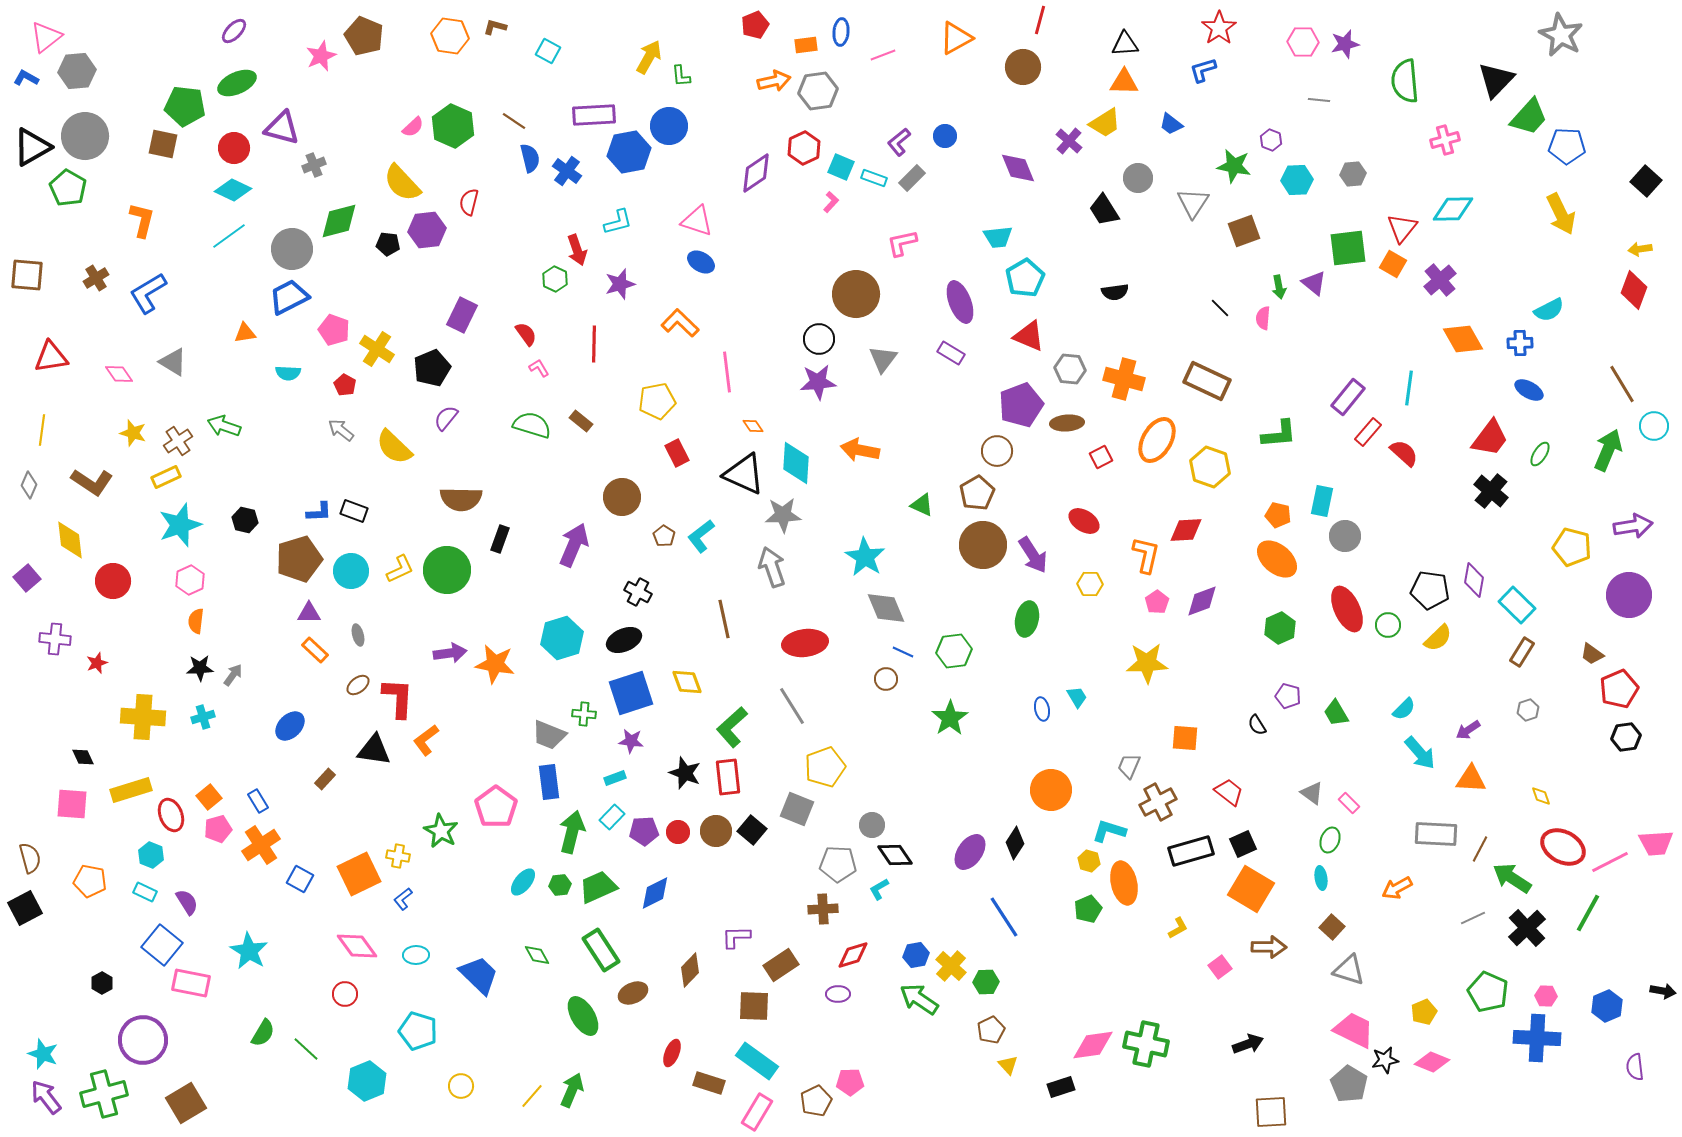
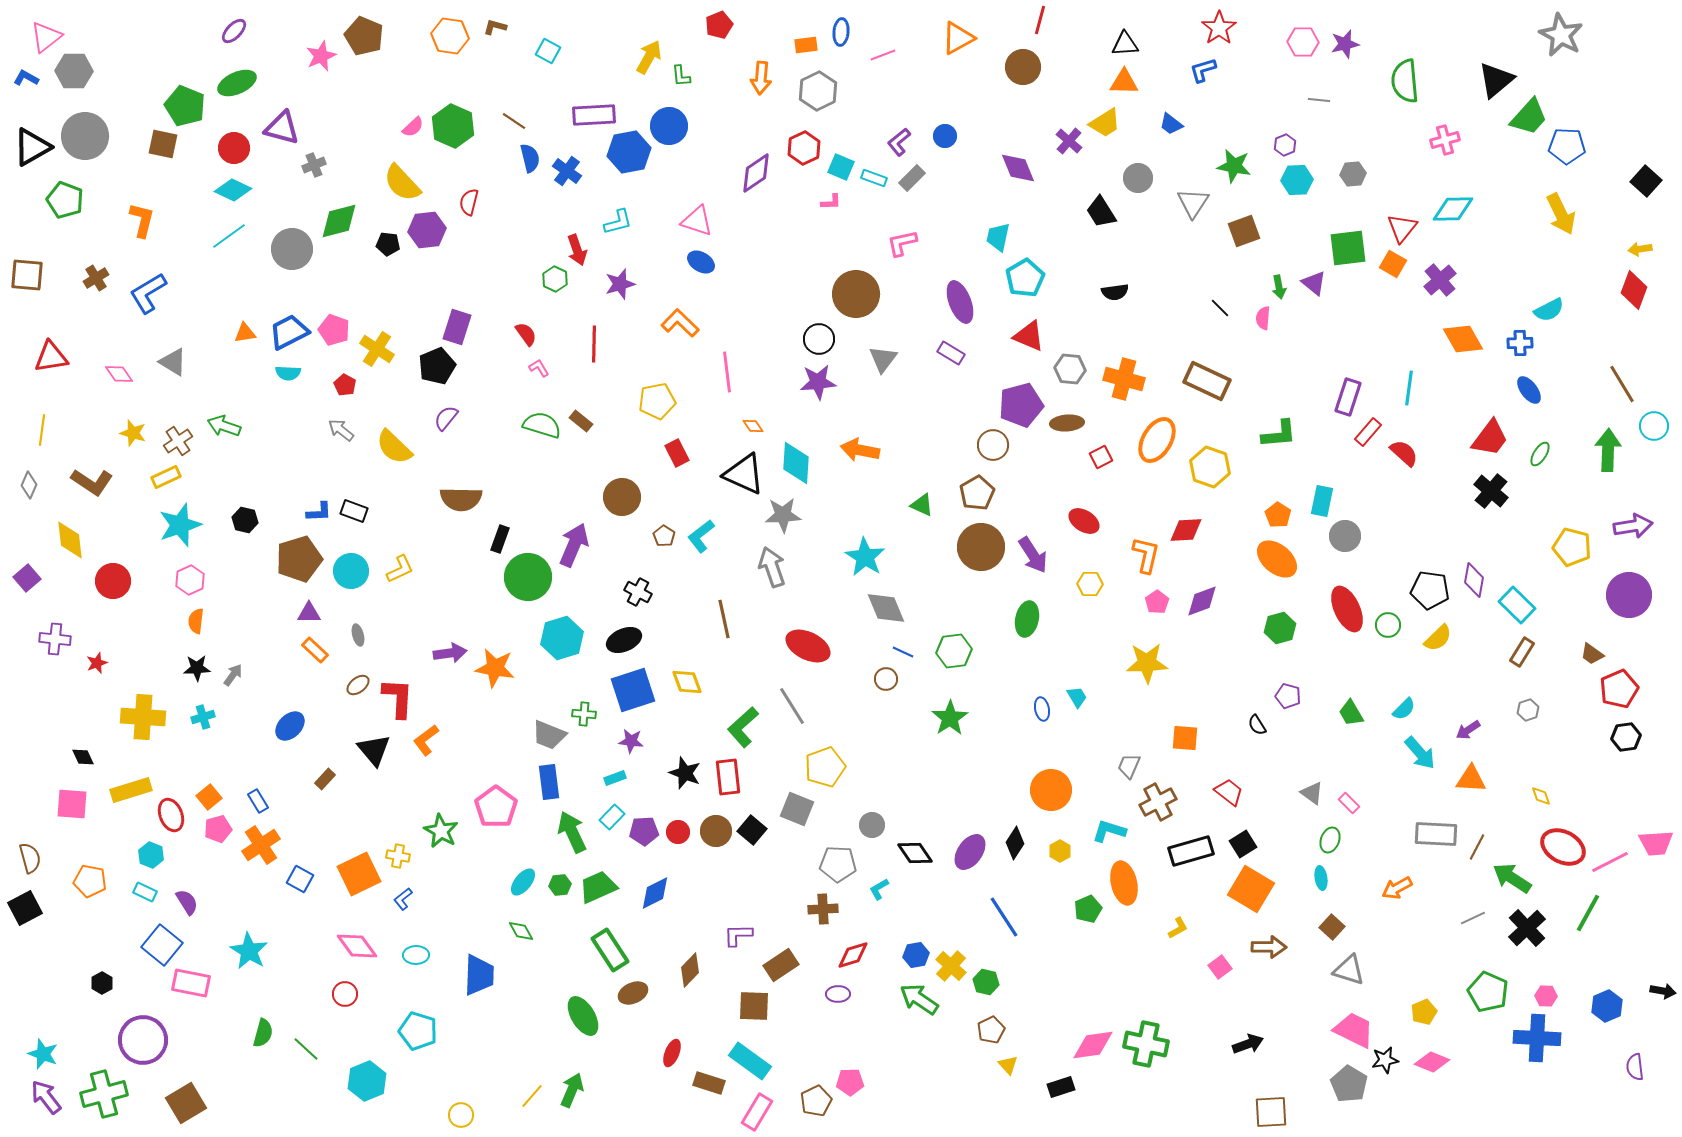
red pentagon at (755, 25): moved 36 px left
orange triangle at (956, 38): moved 2 px right
gray hexagon at (77, 71): moved 3 px left; rotated 6 degrees clockwise
black triangle at (1496, 80): rotated 6 degrees clockwise
orange arrow at (774, 81): moved 13 px left, 3 px up; rotated 108 degrees clockwise
gray hexagon at (818, 91): rotated 18 degrees counterclockwise
green pentagon at (185, 106): rotated 15 degrees clockwise
purple hexagon at (1271, 140): moved 14 px right, 5 px down; rotated 15 degrees clockwise
green pentagon at (68, 188): moved 3 px left, 12 px down; rotated 9 degrees counterclockwise
pink L-shape at (831, 202): rotated 45 degrees clockwise
black trapezoid at (1104, 210): moved 3 px left, 2 px down
cyan trapezoid at (998, 237): rotated 108 degrees clockwise
blue trapezoid at (289, 297): moved 35 px down
purple rectangle at (462, 315): moved 5 px left, 12 px down; rotated 8 degrees counterclockwise
black pentagon at (432, 368): moved 5 px right, 2 px up
blue ellipse at (1529, 390): rotated 24 degrees clockwise
purple rectangle at (1348, 397): rotated 21 degrees counterclockwise
purple pentagon at (1021, 405): rotated 6 degrees clockwise
green semicircle at (532, 425): moved 10 px right
green arrow at (1608, 450): rotated 21 degrees counterclockwise
brown circle at (997, 451): moved 4 px left, 6 px up
orange pentagon at (1278, 515): rotated 20 degrees clockwise
brown circle at (983, 545): moved 2 px left, 2 px down
green circle at (447, 570): moved 81 px right, 7 px down
green hexagon at (1280, 628): rotated 8 degrees clockwise
red ellipse at (805, 643): moved 3 px right, 3 px down; rotated 33 degrees clockwise
orange star at (495, 664): moved 4 px down
black star at (200, 668): moved 3 px left
blue square at (631, 693): moved 2 px right, 3 px up
green trapezoid at (1336, 713): moved 15 px right
green L-shape at (732, 727): moved 11 px right
black triangle at (374, 750): rotated 42 degrees clockwise
green arrow at (572, 832): rotated 39 degrees counterclockwise
black square at (1243, 844): rotated 8 degrees counterclockwise
brown line at (1480, 849): moved 3 px left, 2 px up
black diamond at (895, 855): moved 20 px right, 2 px up
yellow hexagon at (1089, 861): moved 29 px left, 10 px up; rotated 15 degrees clockwise
purple L-shape at (736, 937): moved 2 px right, 2 px up
green rectangle at (601, 950): moved 9 px right
green diamond at (537, 955): moved 16 px left, 24 px up
blue trapezoid at (479, 975): rotated 48 degrees clockwise
green hexagon at (986, 982): rotated 15 degrees clockwise
green semicircle at (263, 1033): rotated 16 degrees counterclockwise
cyan rectangle at (757, 1061): moved 7 px left
yellow circle at (461, 1086): moved 29 px down
